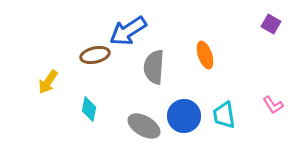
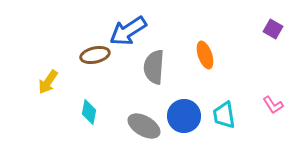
purple square: moved 2 px right, 5 px down
cyan diamond: moved 3 px down
